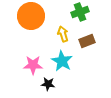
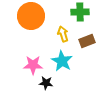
green cross: rotated 18 degrees clockwise
black star: moved 2 px left, 1 px up
